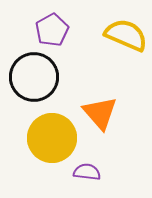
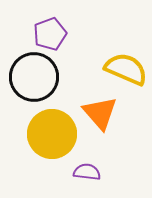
purple pentagon: moved 2 px left, 4 px down; rotated 8 degrees clockwise
yellow semicircle: moved 34 px down
yellow circle: moved 4 px up
